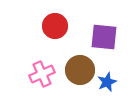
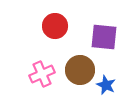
blue star: moved 1 px left, 3 px down; rotated 24 degrees counterclockwise
